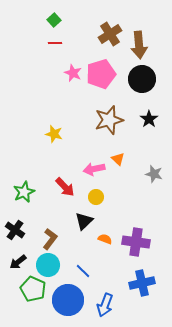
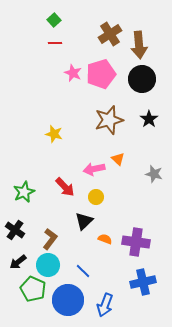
blue cross: moved 1 px right, 1 px up
